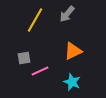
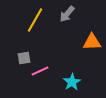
orange triangle: moved 19 px right, 9 px up; rotated 24 degrees clockwise
cyan star: rotated 18 degrees clockwise
